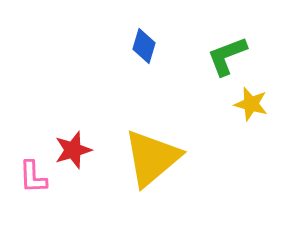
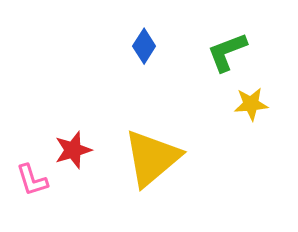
blue diamond: rotated 16 degrees clockwise
green L-shape: moved 4 px up
yellow star: rotated 20 degrees counterclockwise
pink L-shape: moved 1 px left, 3 px down; rotated 15 degrees counterclockwise
